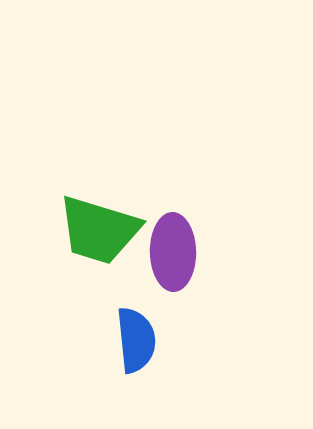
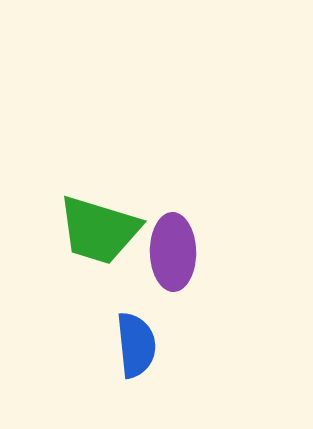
blue semicircle: moved 5 px down
